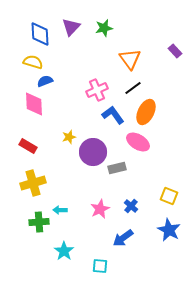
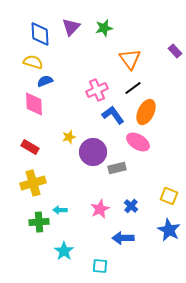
red rectangle: moved 2 px right, 1 px down
blue arrow: rotated 35 degrees clockwise
